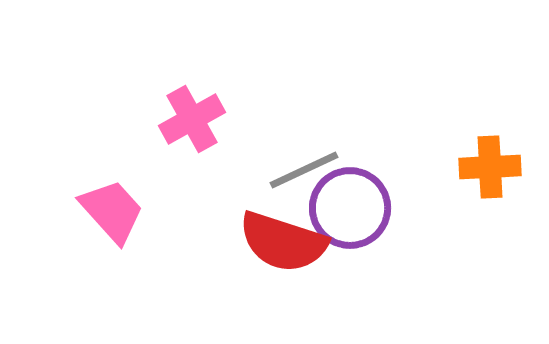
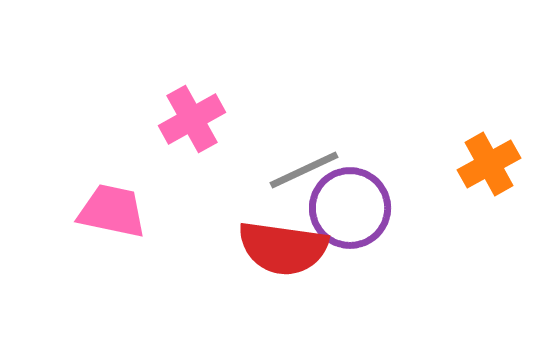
orange cross: moved 1 px left, 3 px up; rotated 26 degrees counterclockwise
pink trapezoid: rotated 36 degrees counterclockwise
red semicircle: moved 6 px down; rotated 10 degrees counterclockwise
